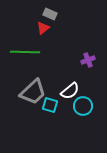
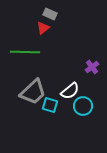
purple cross: moved 4 px right, 7 px down; rotated 16 degrees counterclockwise
